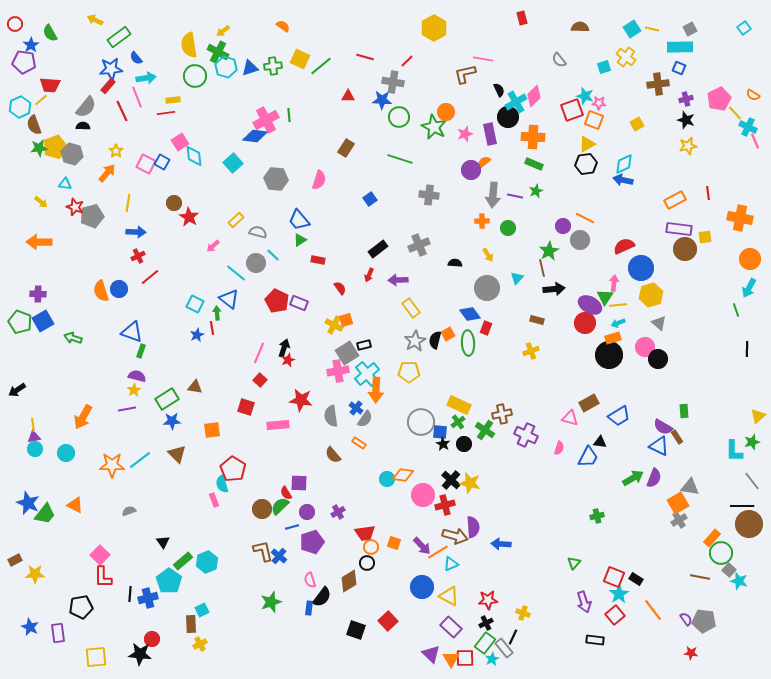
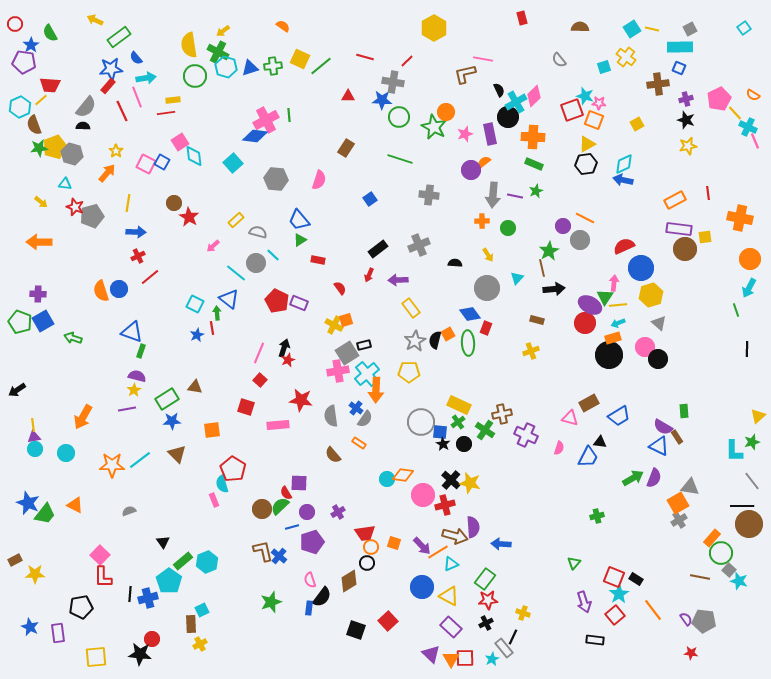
green rectangle at (485, 643): moved 64 px up
